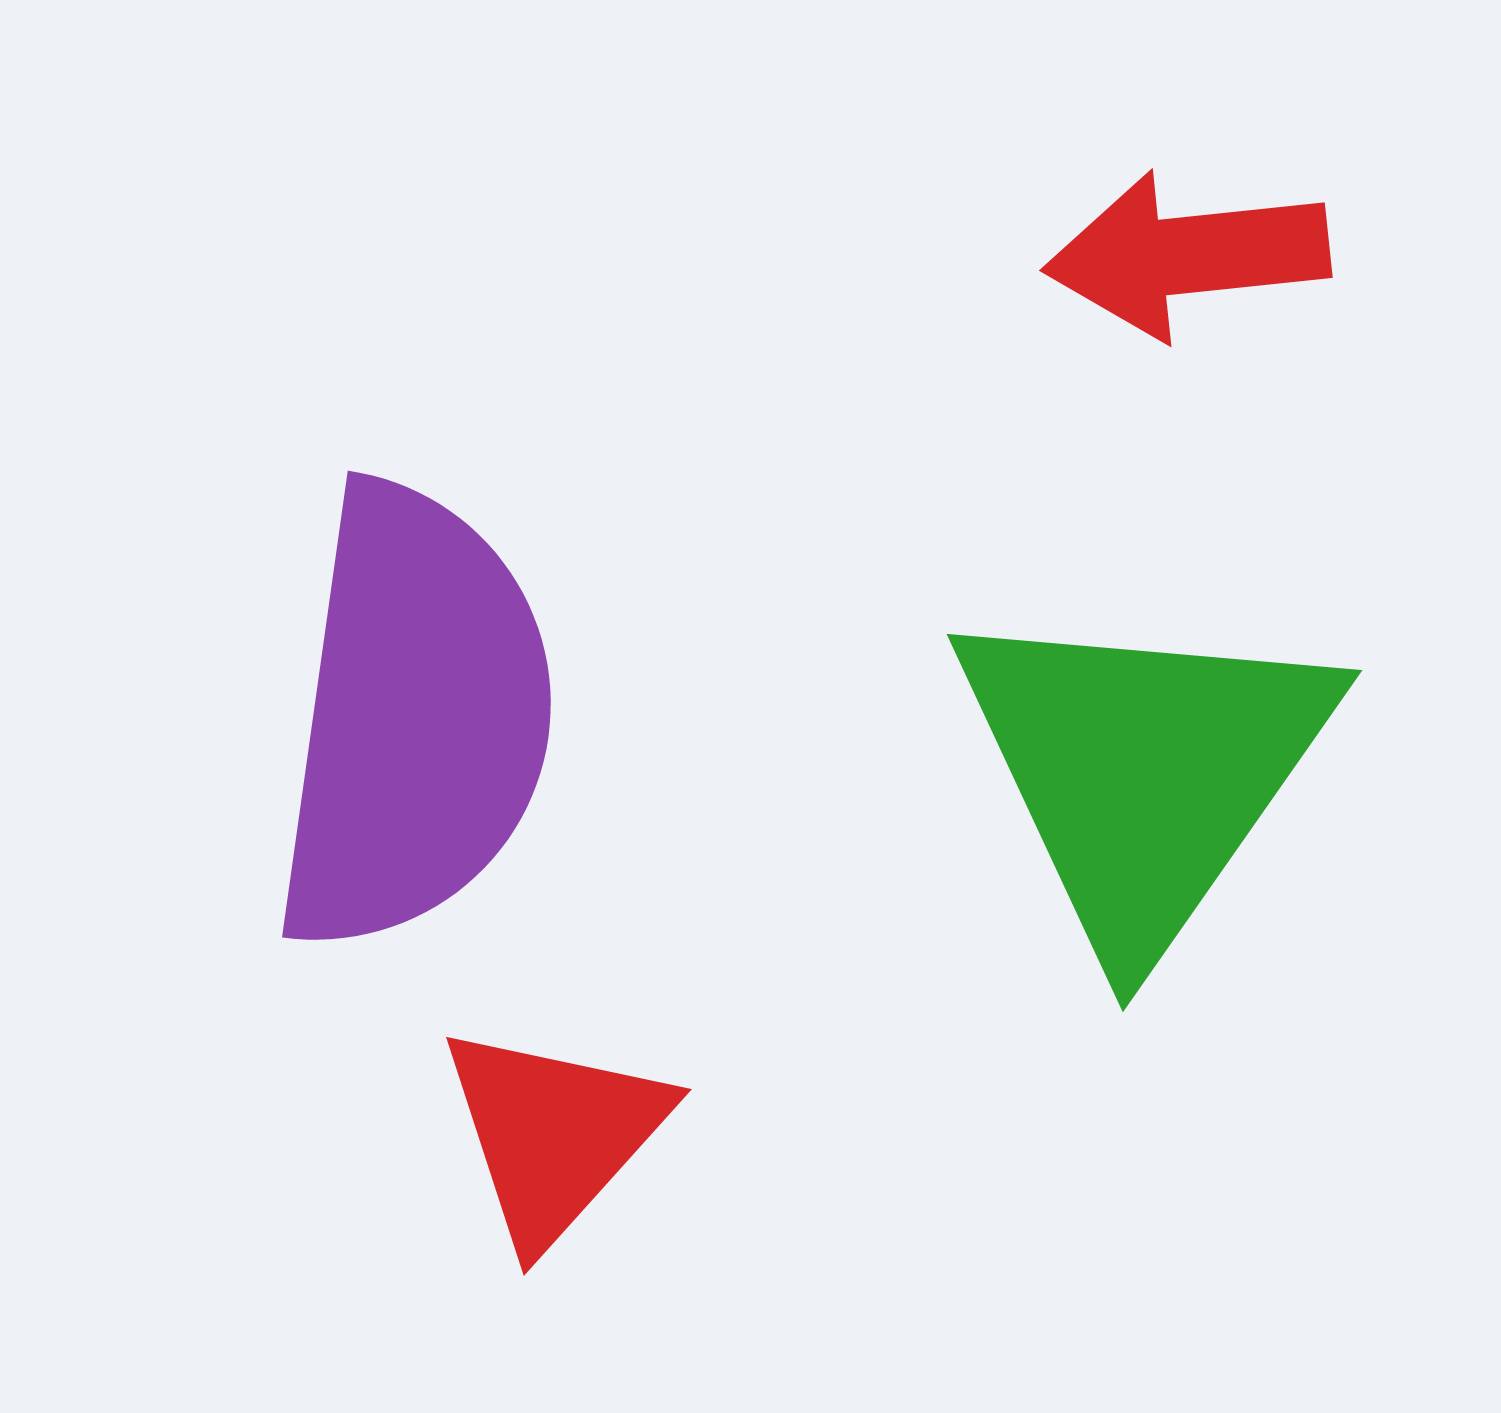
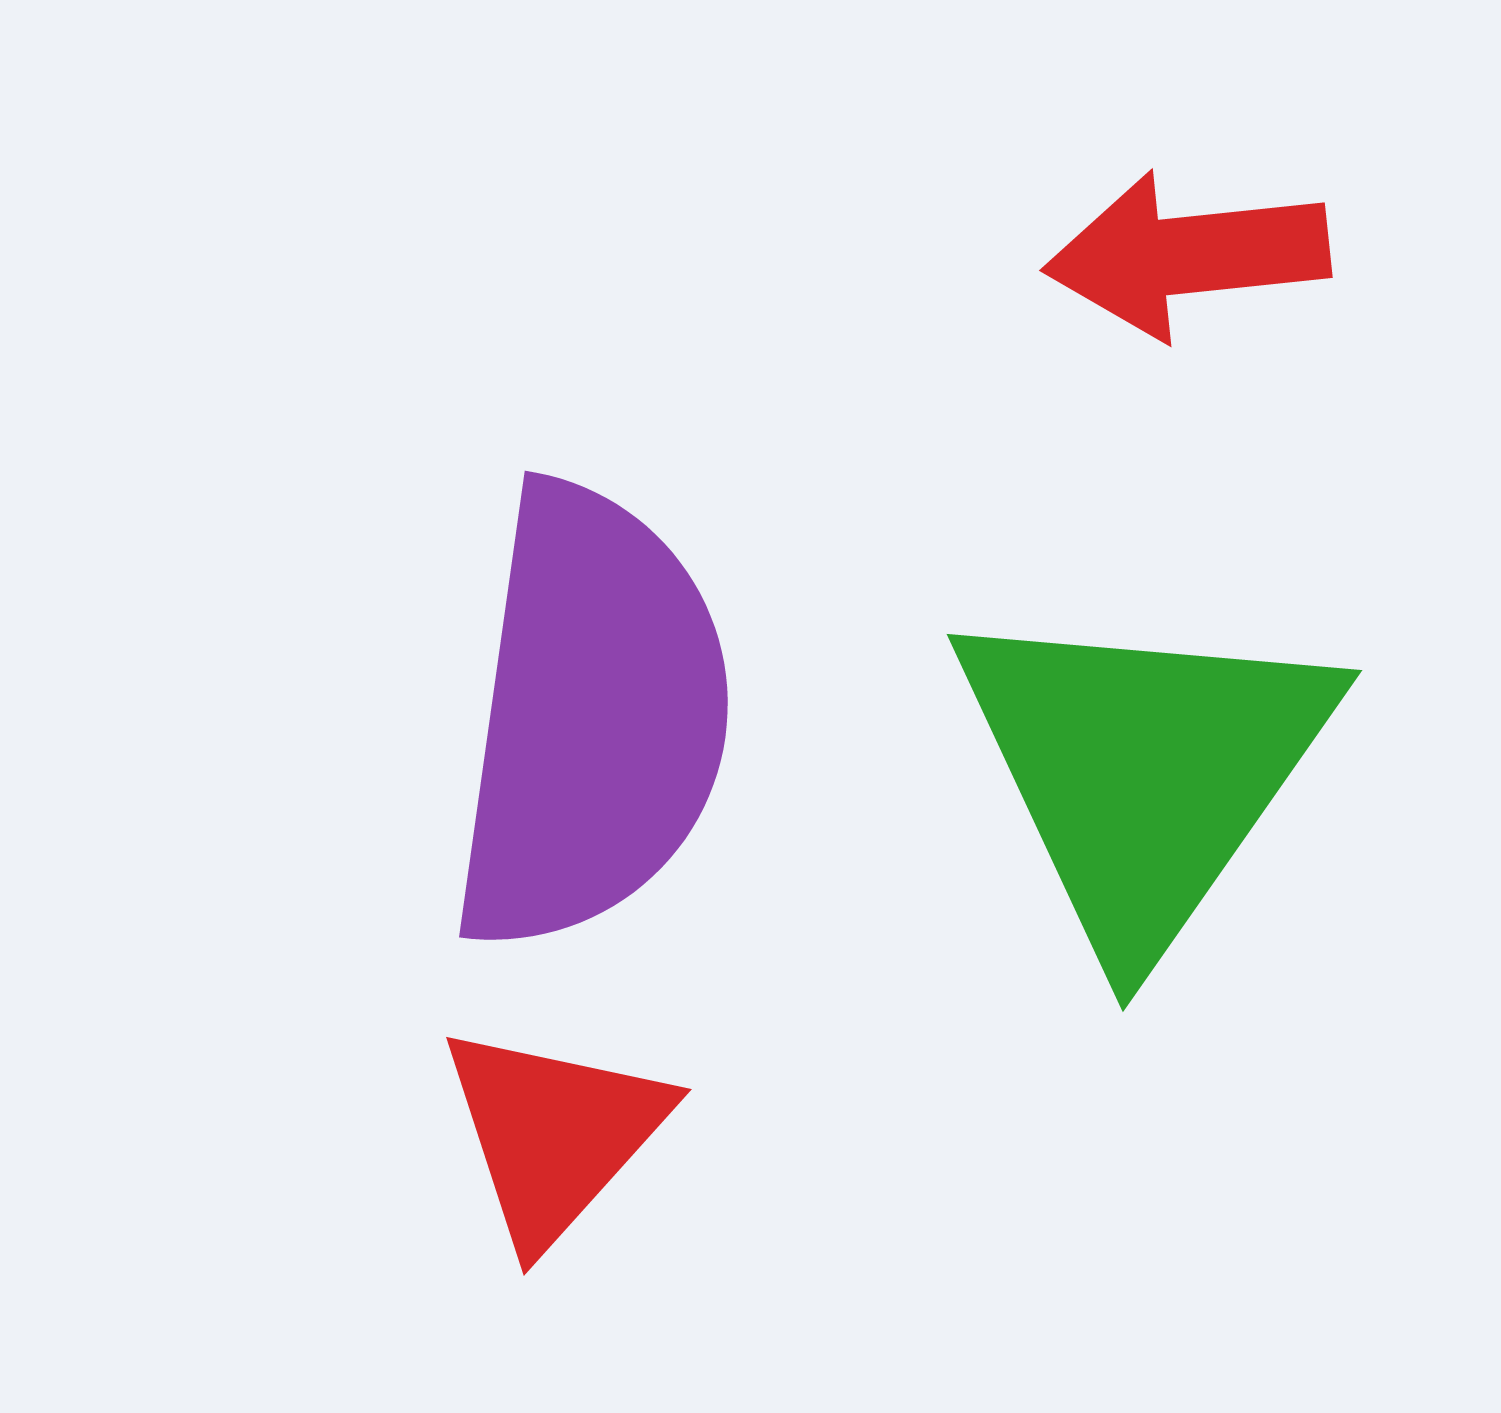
purple semicircle: moved 177 px right
